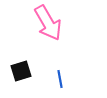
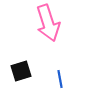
pink arrow: rotated 12 degrees clockwise
